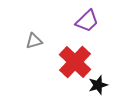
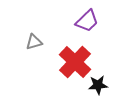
gray triangle: moved 1 px down
black star: rotated 12 degrees clockwise
